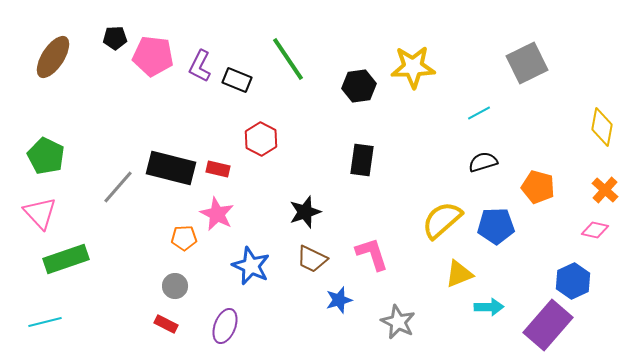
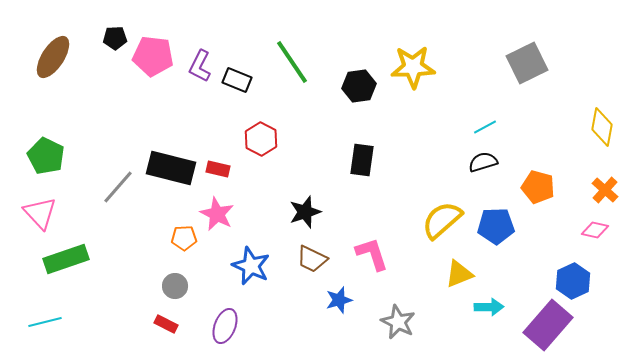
green line at (288, 59): moved 4 px right, 3 px down
cyan line at (479, 113): moved 6 px right, 14 px down
